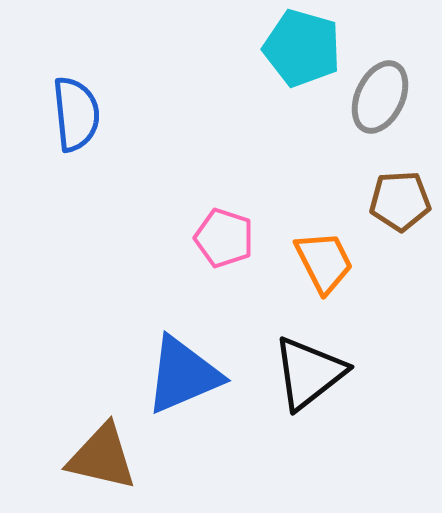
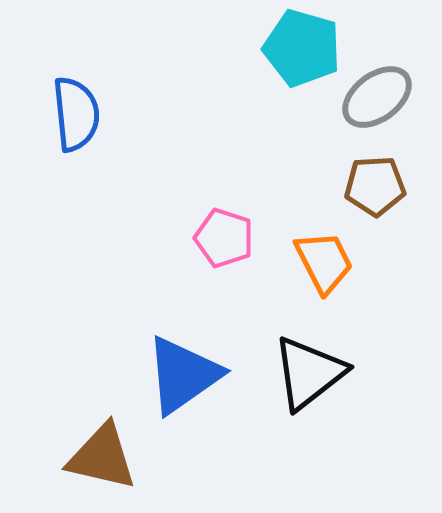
gray ellipse: moved 3 px left; rotated 28 degrees clockwise
brown pentagon: moved 25 px left, 15 px up
blue triangle: rotated 12 degrees counterclockwise
